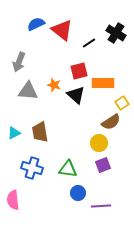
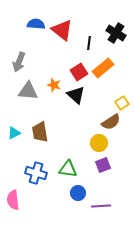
blue semicircle: rotated 30 degrees clockwise
black line: rotated 48 degrees counterclockwise
red square: moved 1 px down; rotated 18 degrees counterclockwise
orange rectangle: moved 15 px up; rotated 40 degrees counterclockwise
blue cross: moved 4 px right, 5 px down
